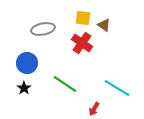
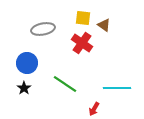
cyan line: rotated 32 degrees counterclockwise
